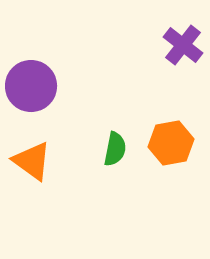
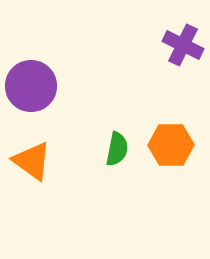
purple cross: rotated 12 degrees counterclockwise
orange hexagon: moved 2 px down; rotated 9 degrees clockwise
green semicircle: moved 2 px right
